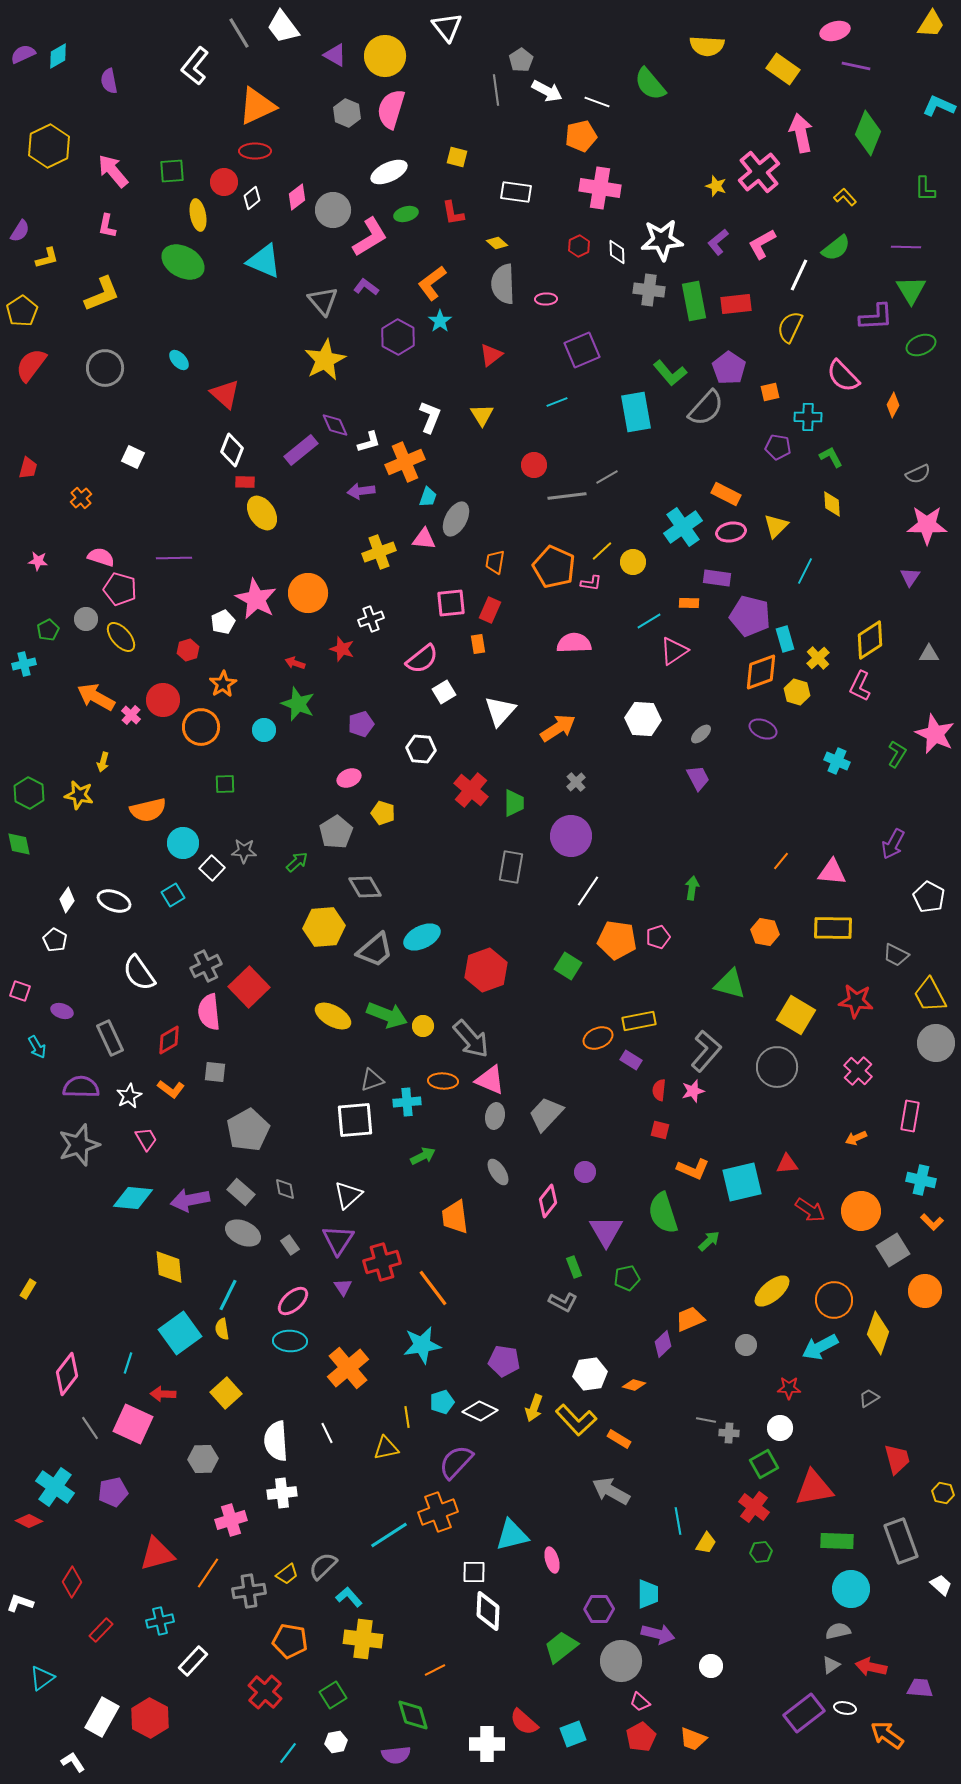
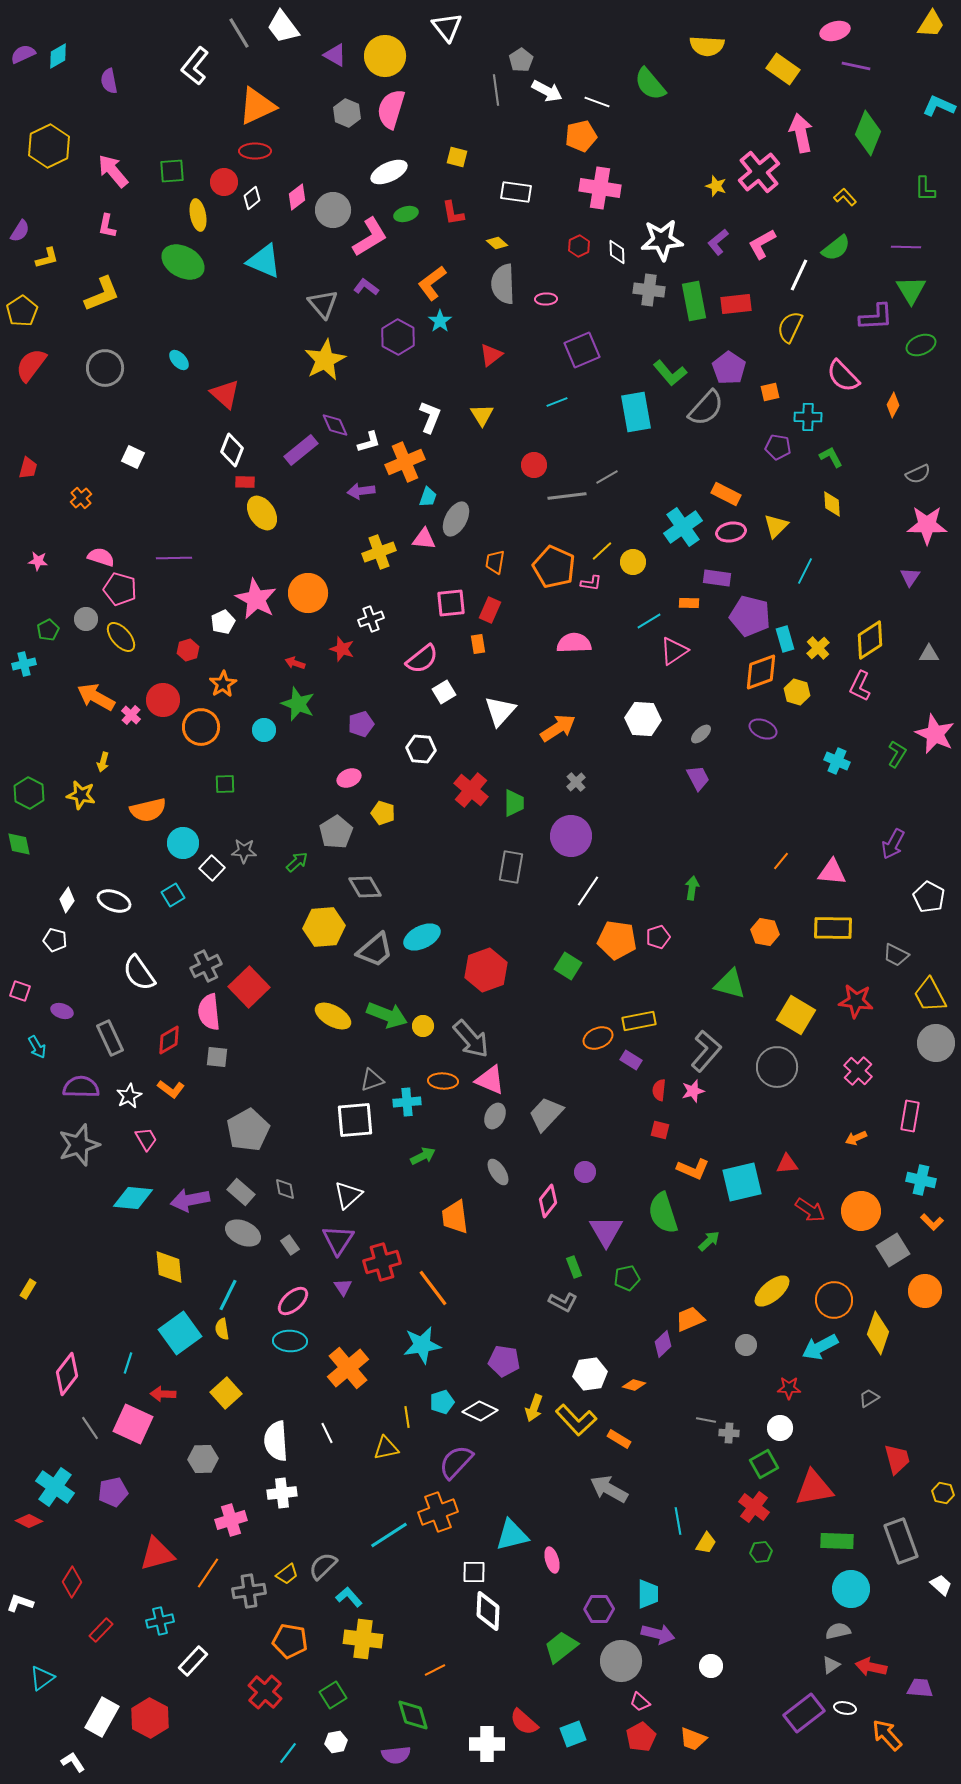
gray triangle at (323, 301): moved 3 px down
yellow cross at (818, 658): moved 10 px up
yellow star at (79, 795): moved 2 px right
white pentagon at (55, 940): rotated 15 degrees counterclockwise
gray square at (215, 1072): moved 2 px right, 15 px up
gray ellipse at (495, 1116): rotated 15 degrees clockwise
gray arrow at (611, 1491): moved 2 px left, 2 px up
orange arrow at (887, 1735): rotated 12 degrees clockwise
